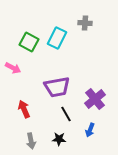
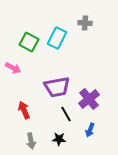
purple cross: moved 6 px left
red arrow: moved 1 px down
